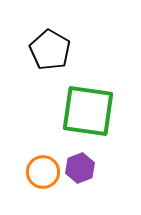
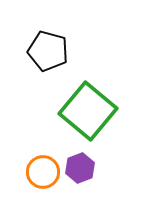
black pentagon: moved 2 px left, 1 px down; rotated 15 degrees counterclockwise
green square: rotated 32 degrees clockwise
